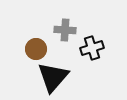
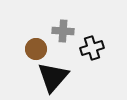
gray cross: moved 2 px left, 1 px down
